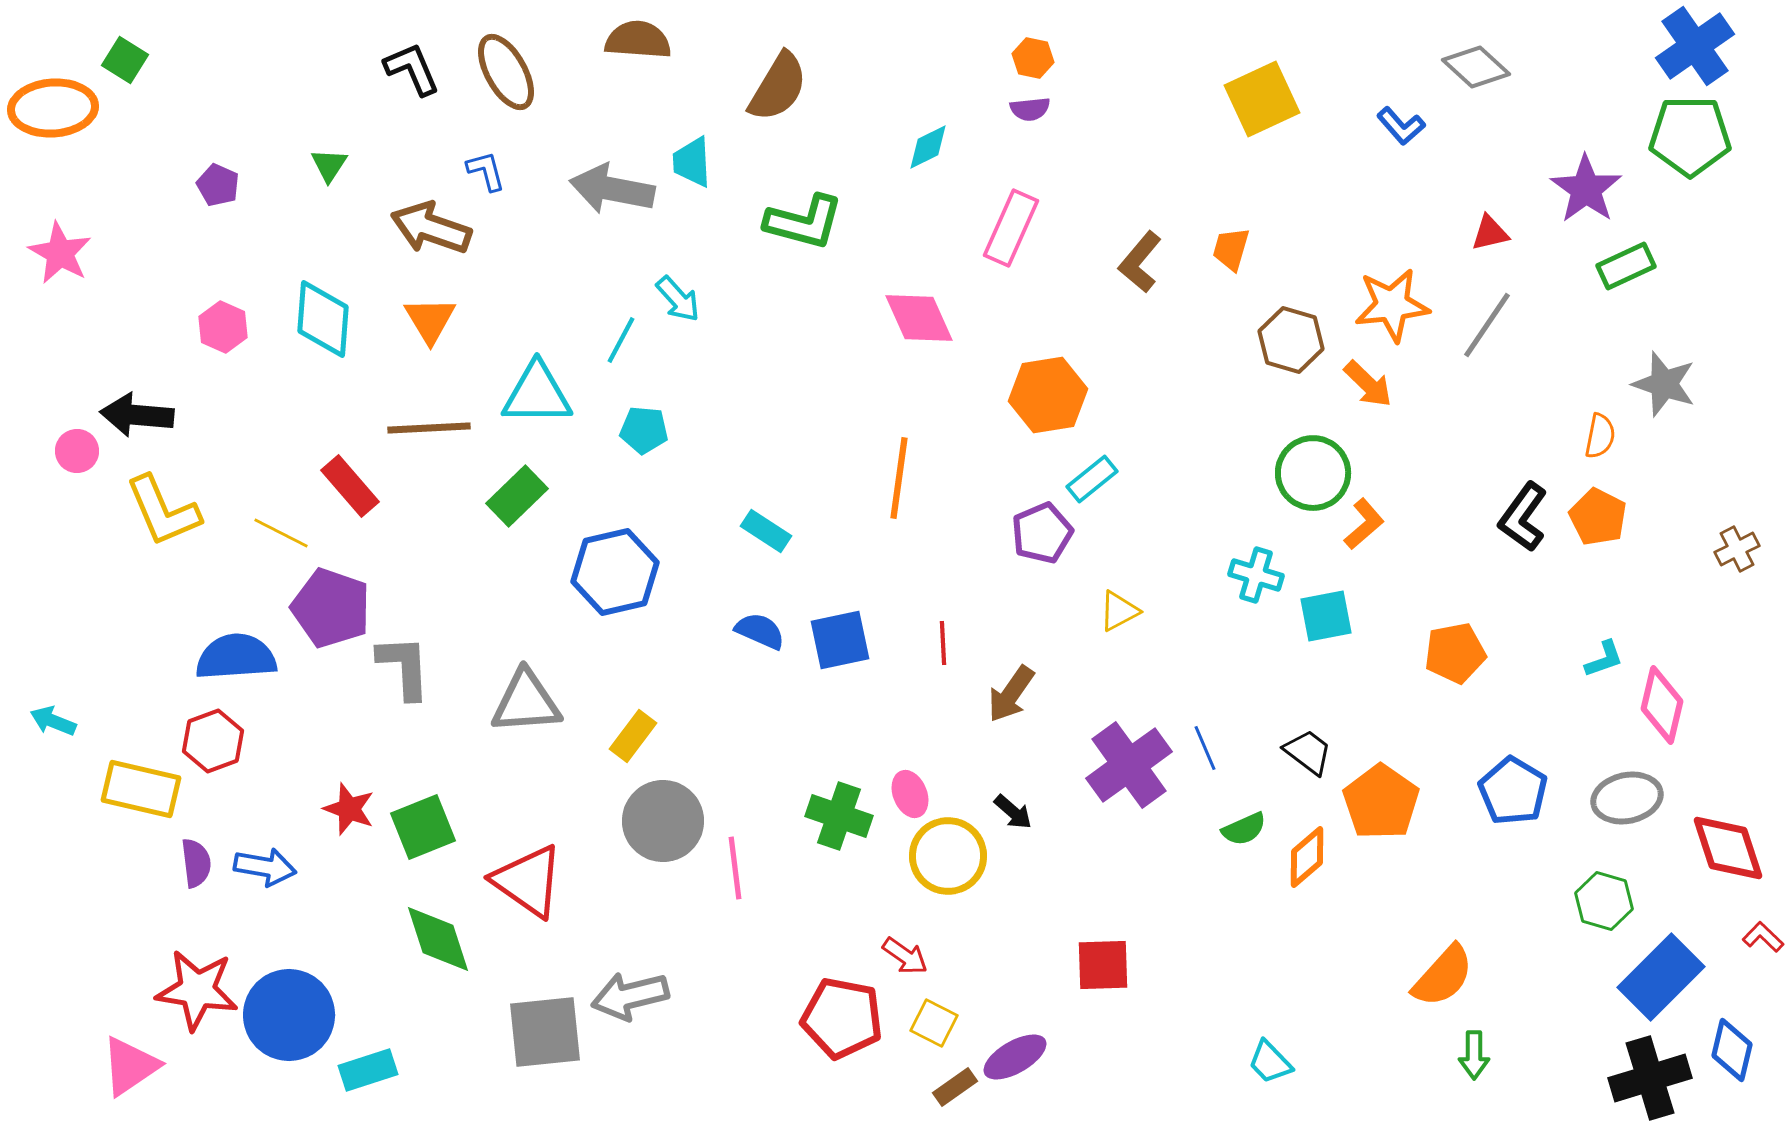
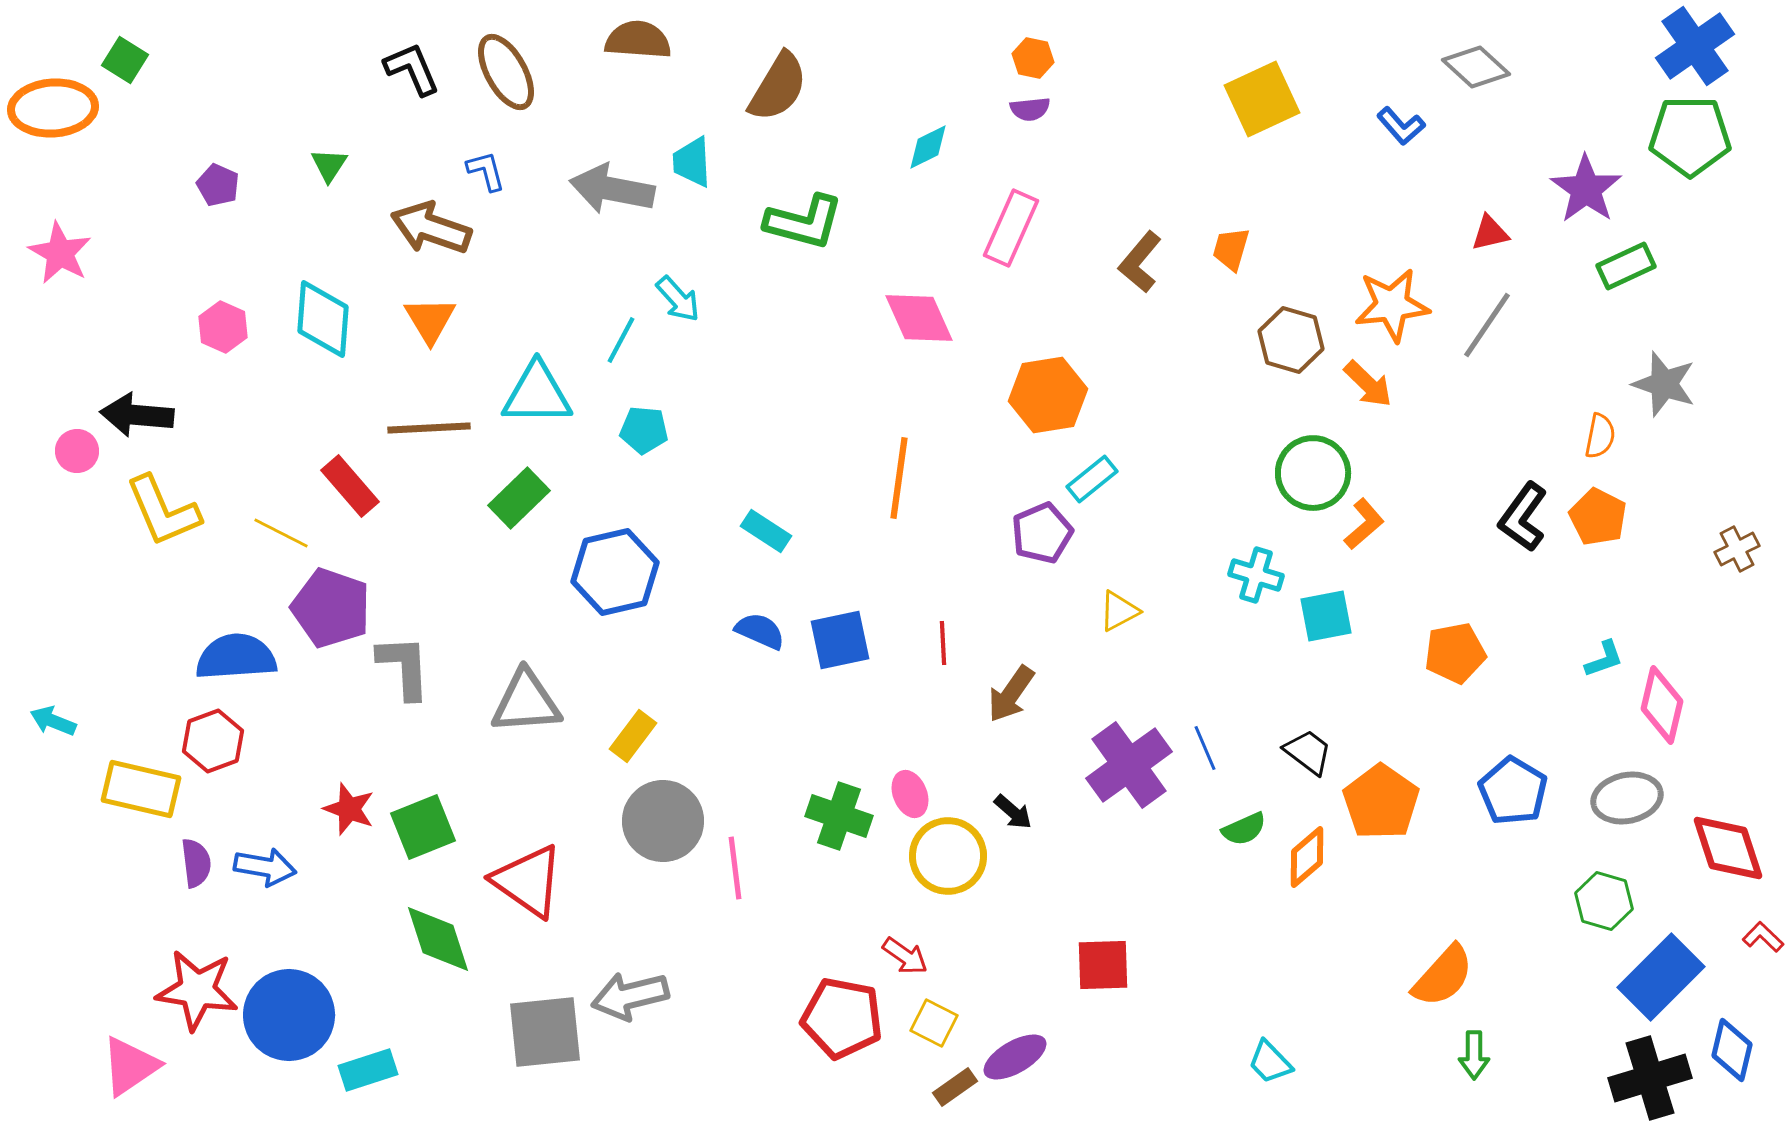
green rectangle at (517, 496): moved 2 px right, 2 px down
